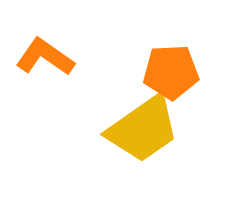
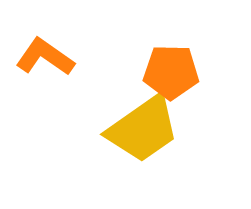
orange pentagon: rotated 4 degrees clockwise
